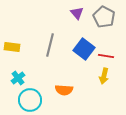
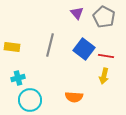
cyan cross: rotated 24 degrees clockwise
orange semicircle: moved 10 px right, 7 px down
